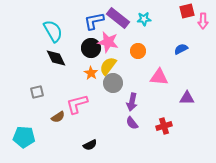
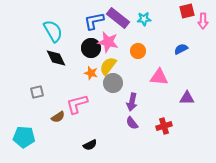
orange star: rotated 16 degrees counterclockwise
